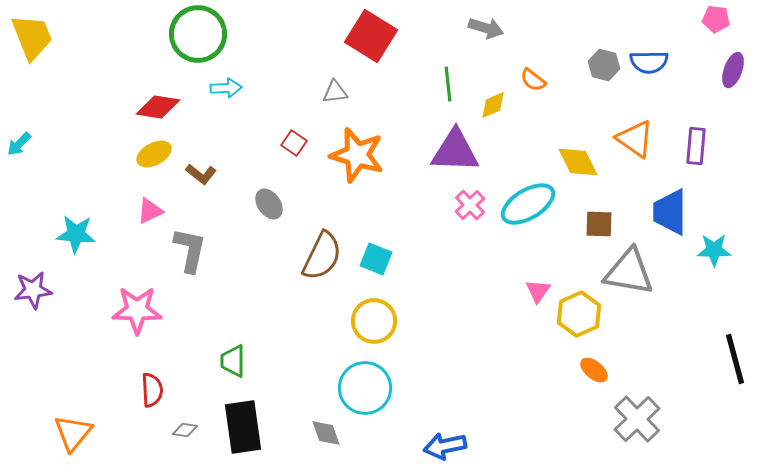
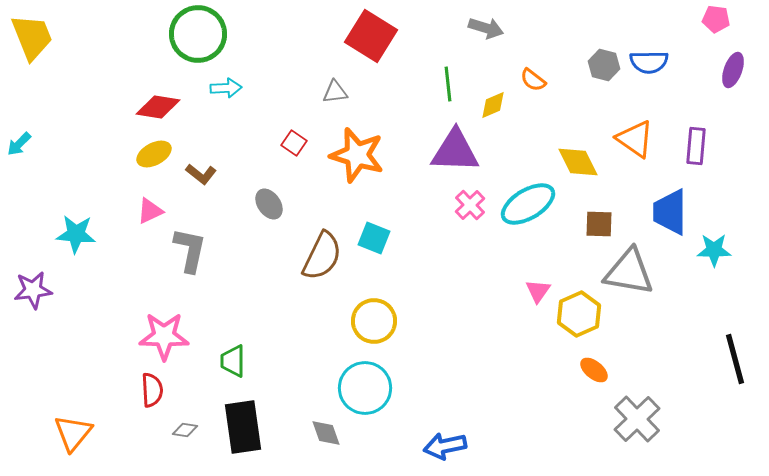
cyan square at (376, 259): moved 2 px left, 21 px up
pink star at (137, 310): moved 27 px right, 26 px down
